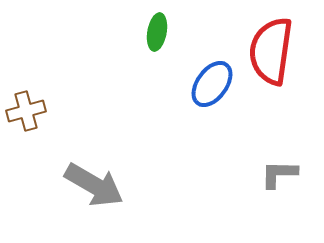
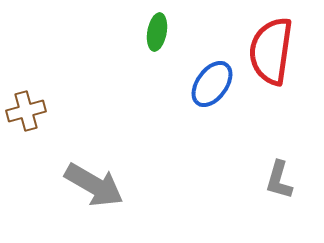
gray L-shape: moved 6 px down; rotated 75 degrees counterclockwise
